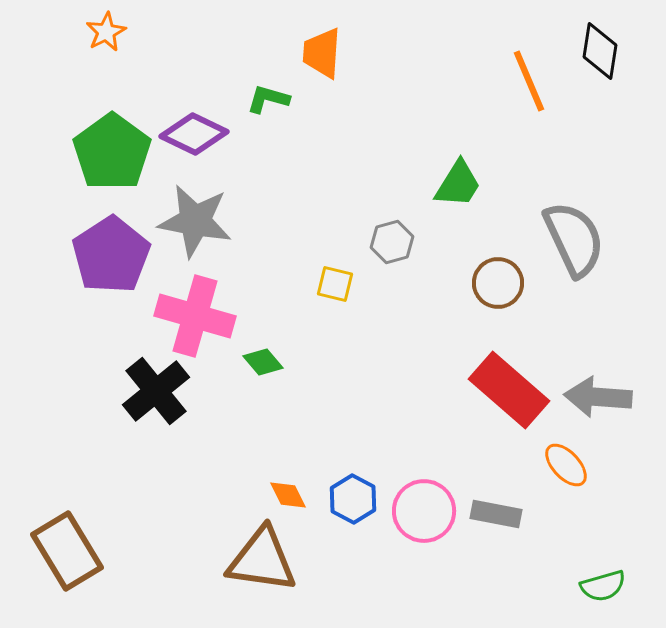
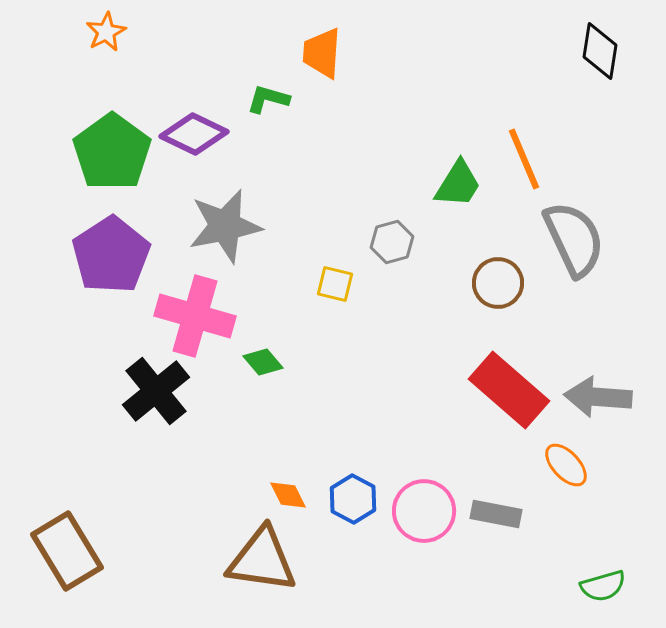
orange line: moved 5 px left, 78 px down
gray star: moved 30 px right, 5 px down; rotated 22 degrees counterclockwise
